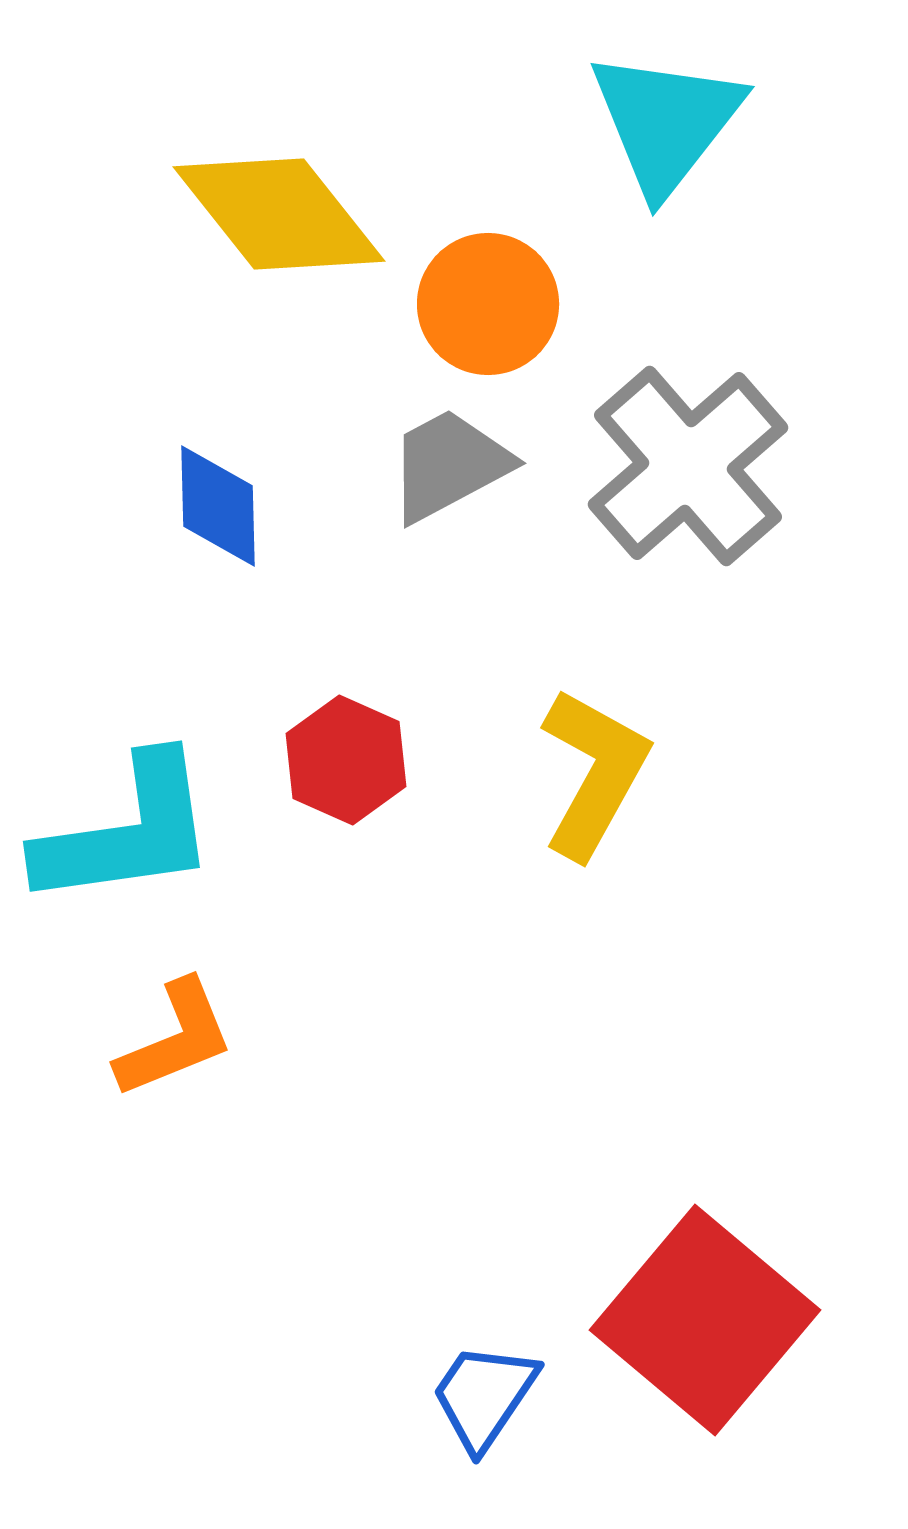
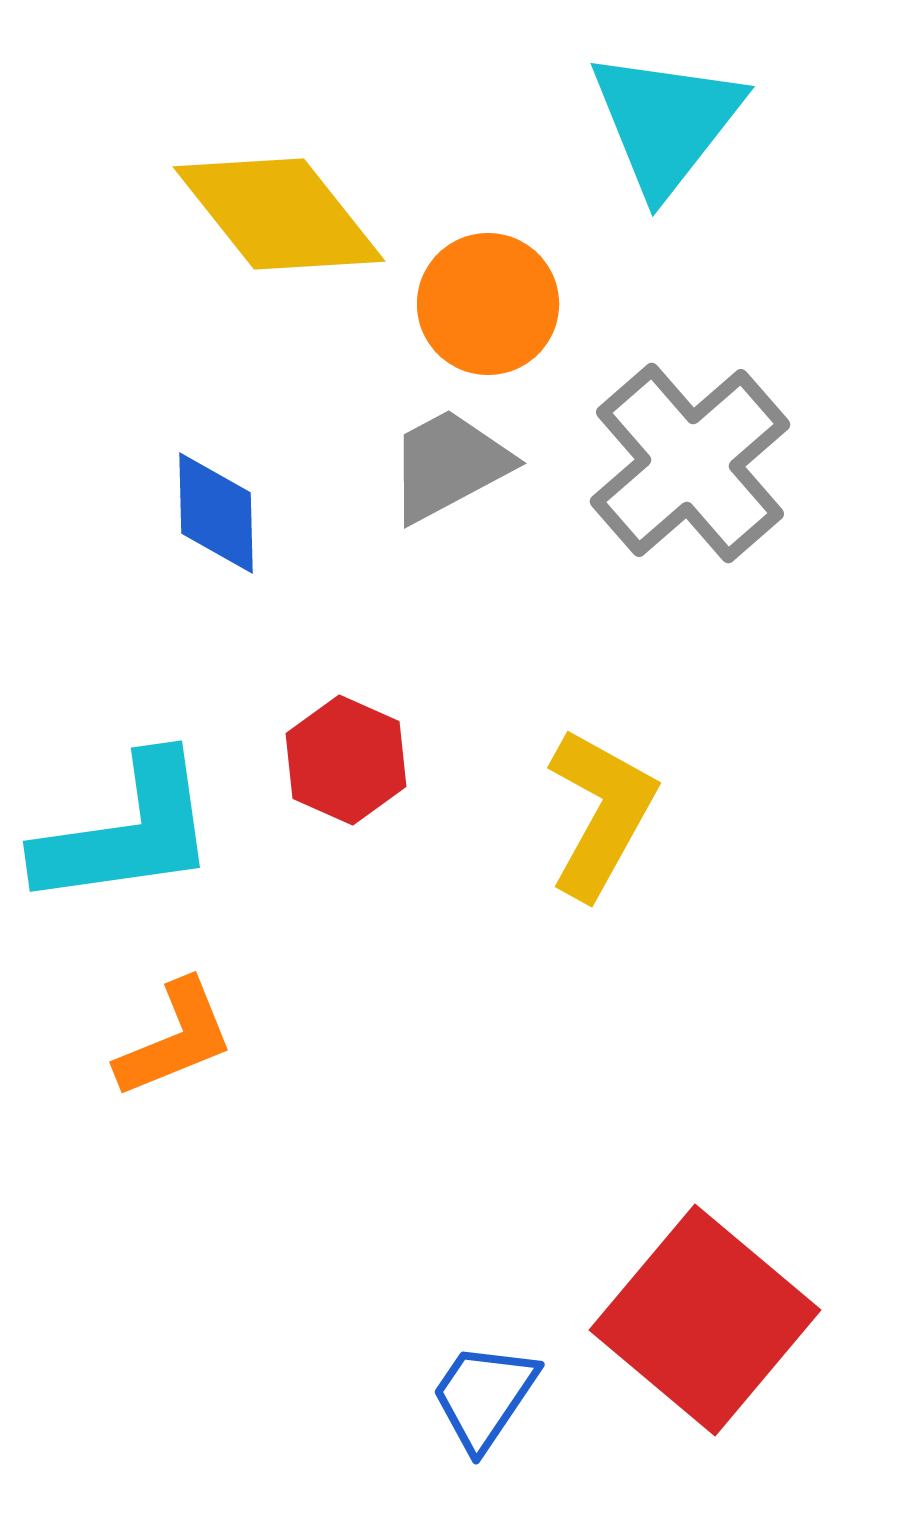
gray cross: moved 2 px right, 3 px up
blue diamond: moved 2 px left, 7 px down
yellow L-shape: moved 7 px right, 40 px down
